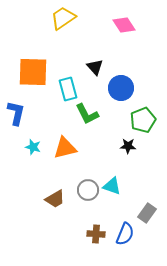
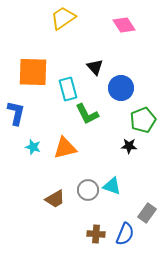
black star: moved 1 px right
